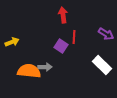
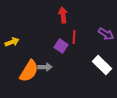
orange semicircle: rotated 115 degrees clockwise
